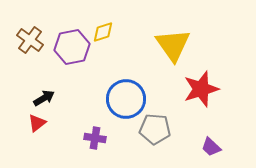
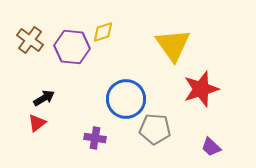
purple hexagon: rotated 16 degrees clockwise
